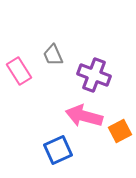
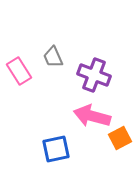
gray trapezoid: moved 2 px down
pink arrow: moved 8 px right
orange square: moved 7 px down
blue square: moved 2 px left, 1 px up; rotated 12 degrees clockwise
